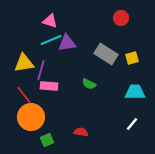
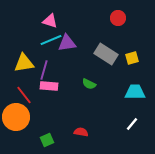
red circle: moved 3 px left
purple line: moved 3 px right
orange circle: moved 15 px left
